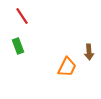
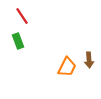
green rectangle: moved 5 px up
brown arrow: moved 8 px down
